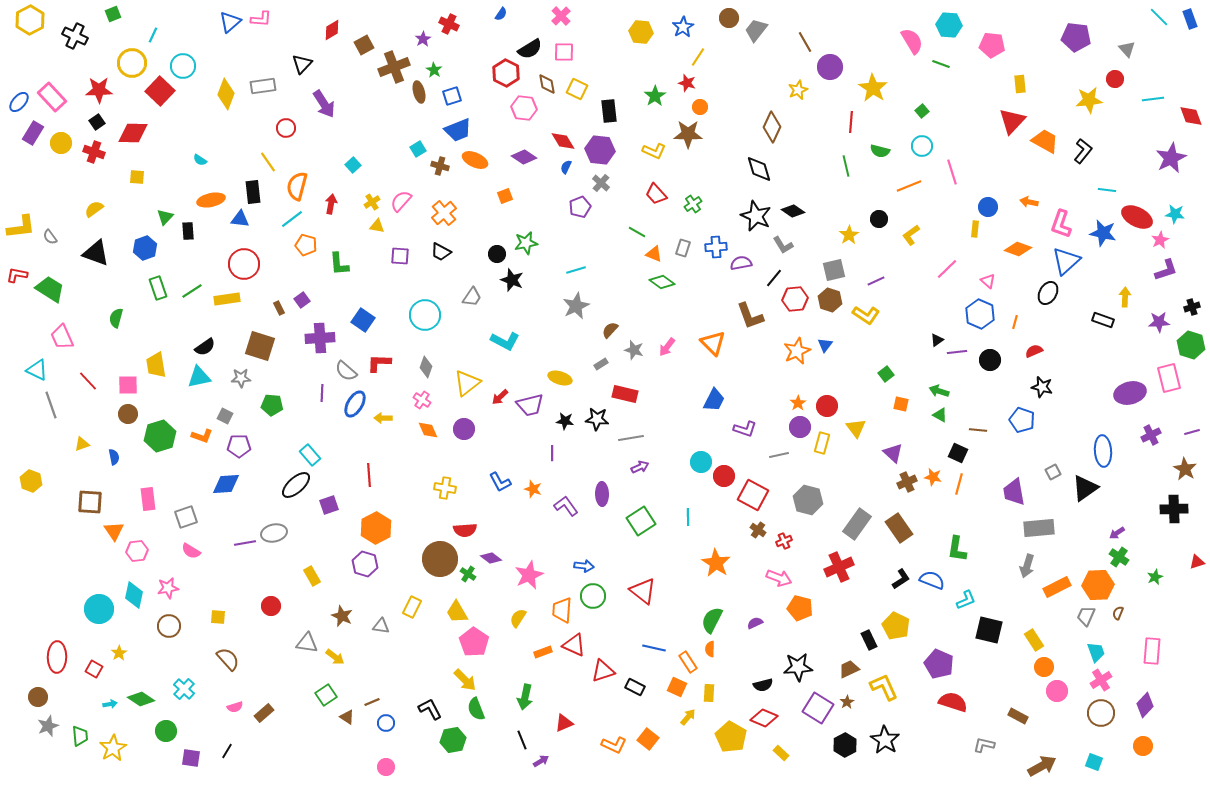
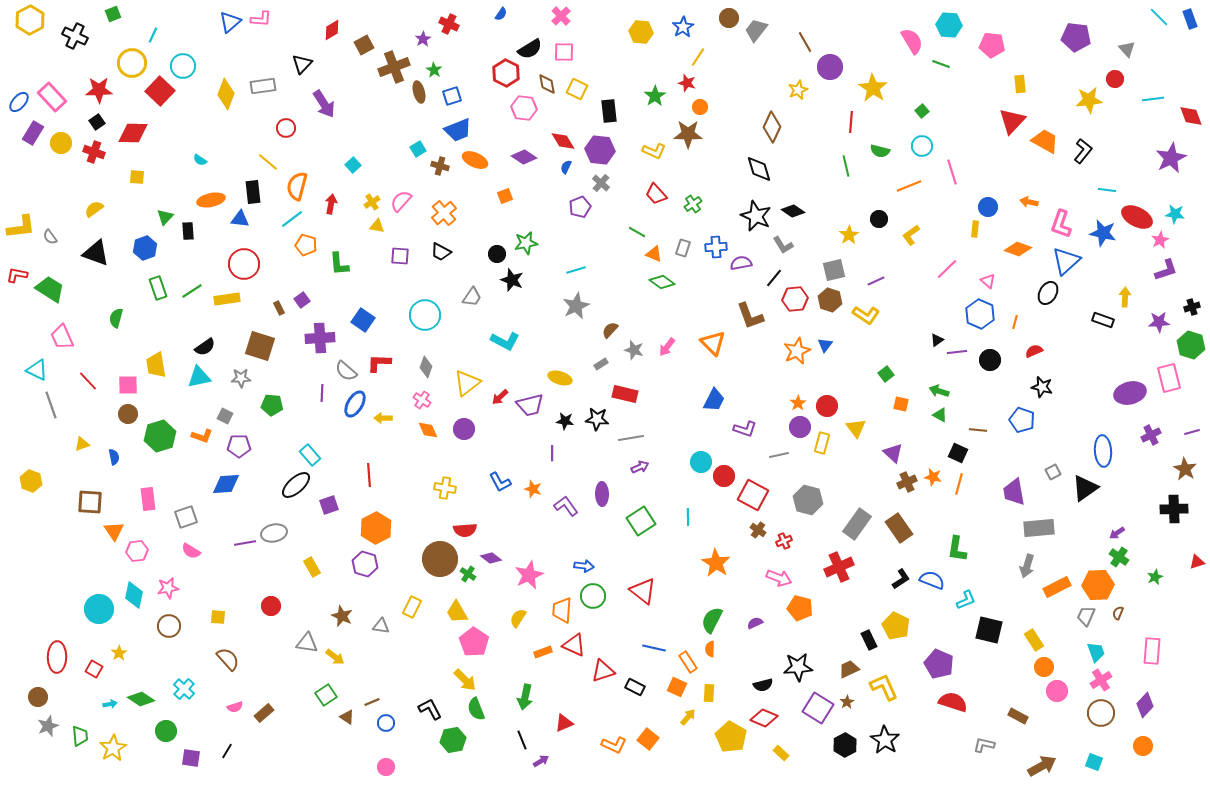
yellow line at (268, 162): rotated 15 degrees counterclockwise
yellow rectangle at (312, 576): moved 9 px up
